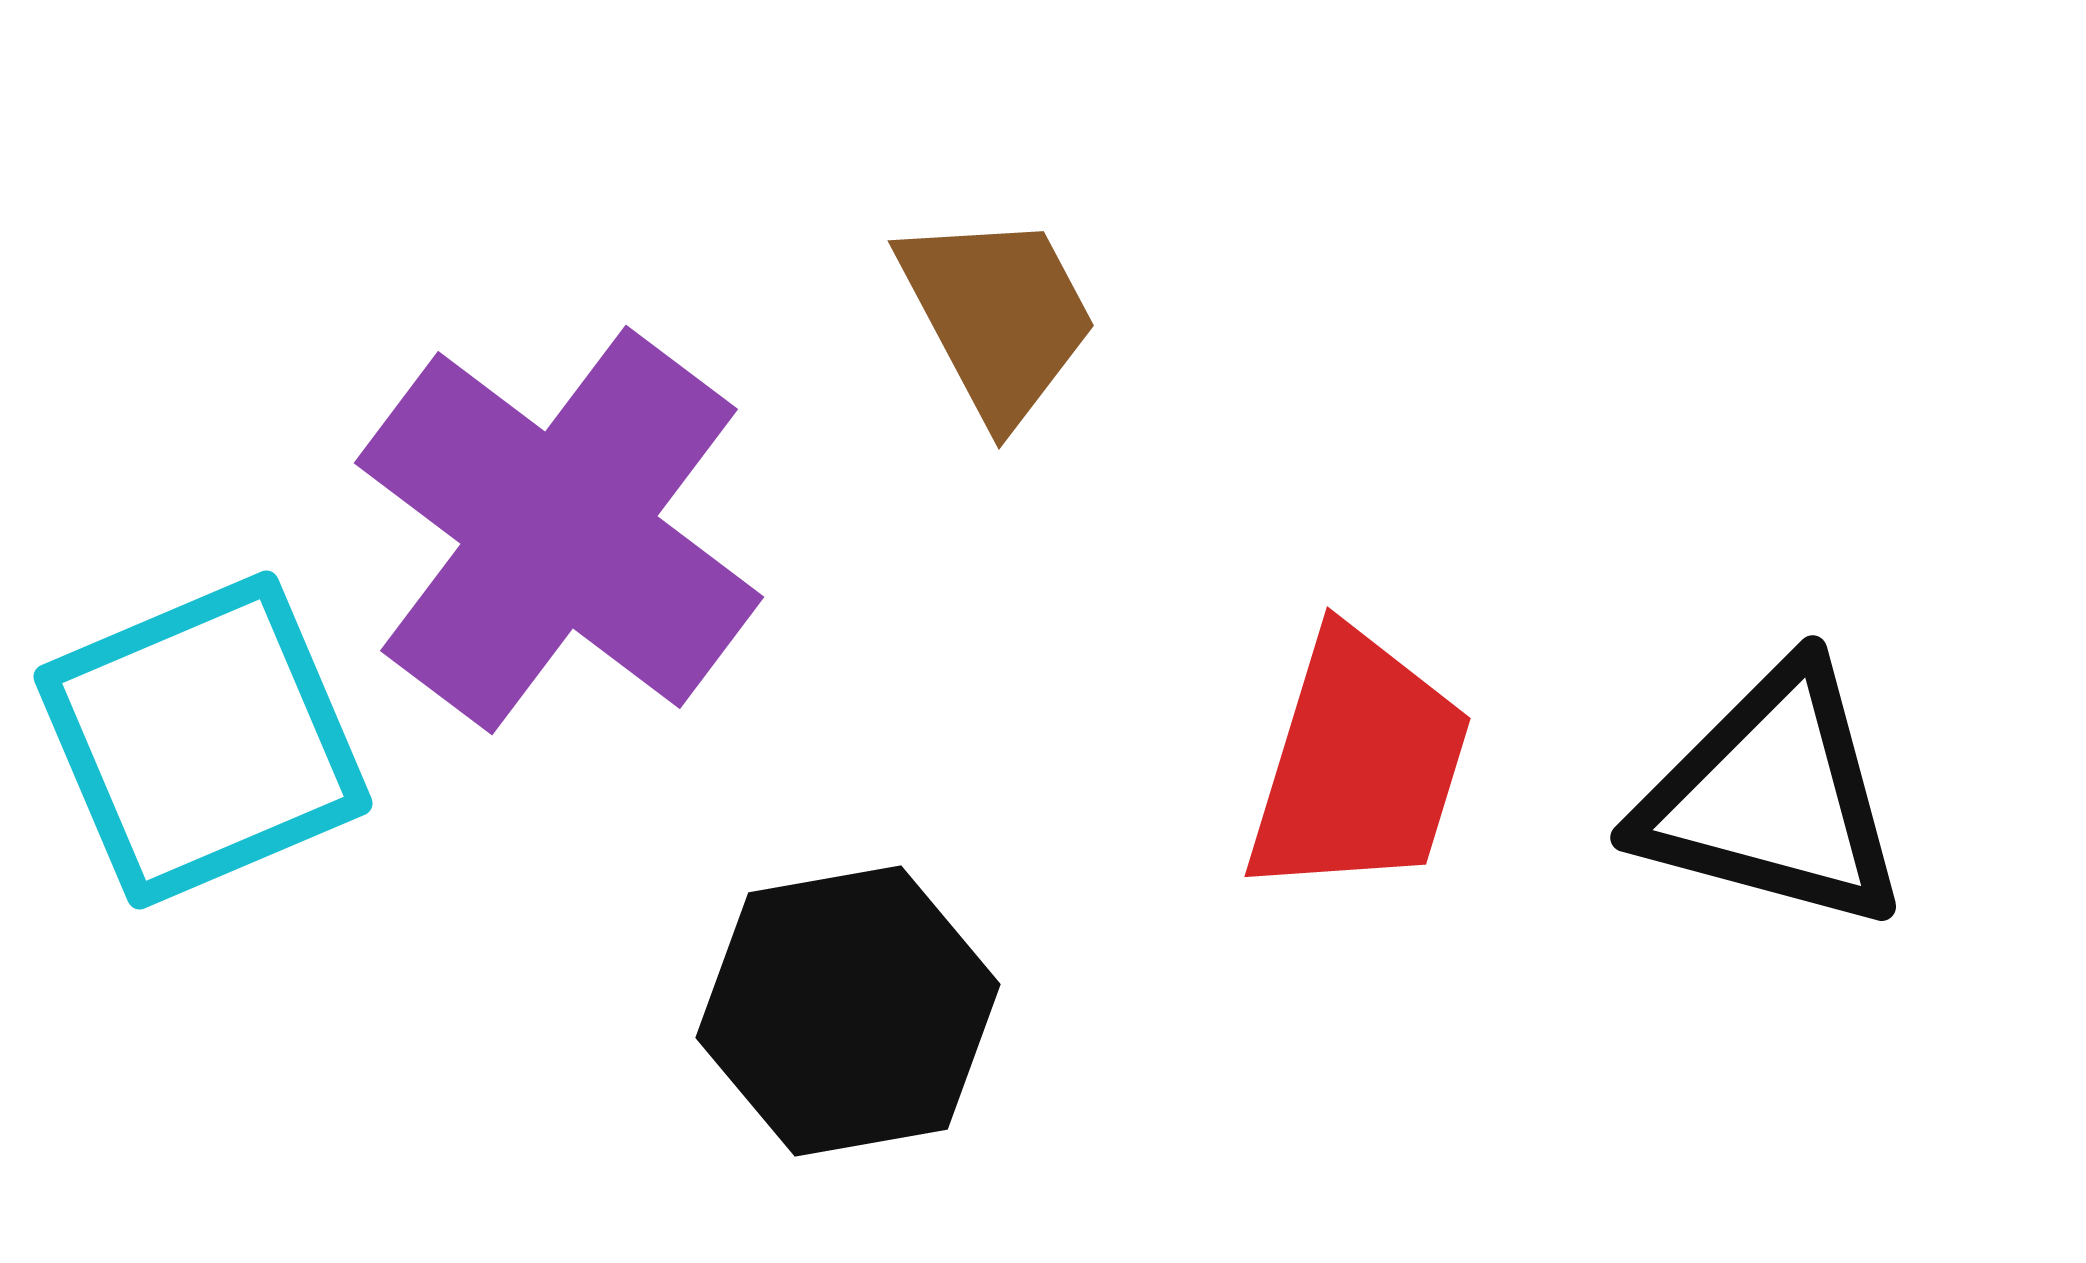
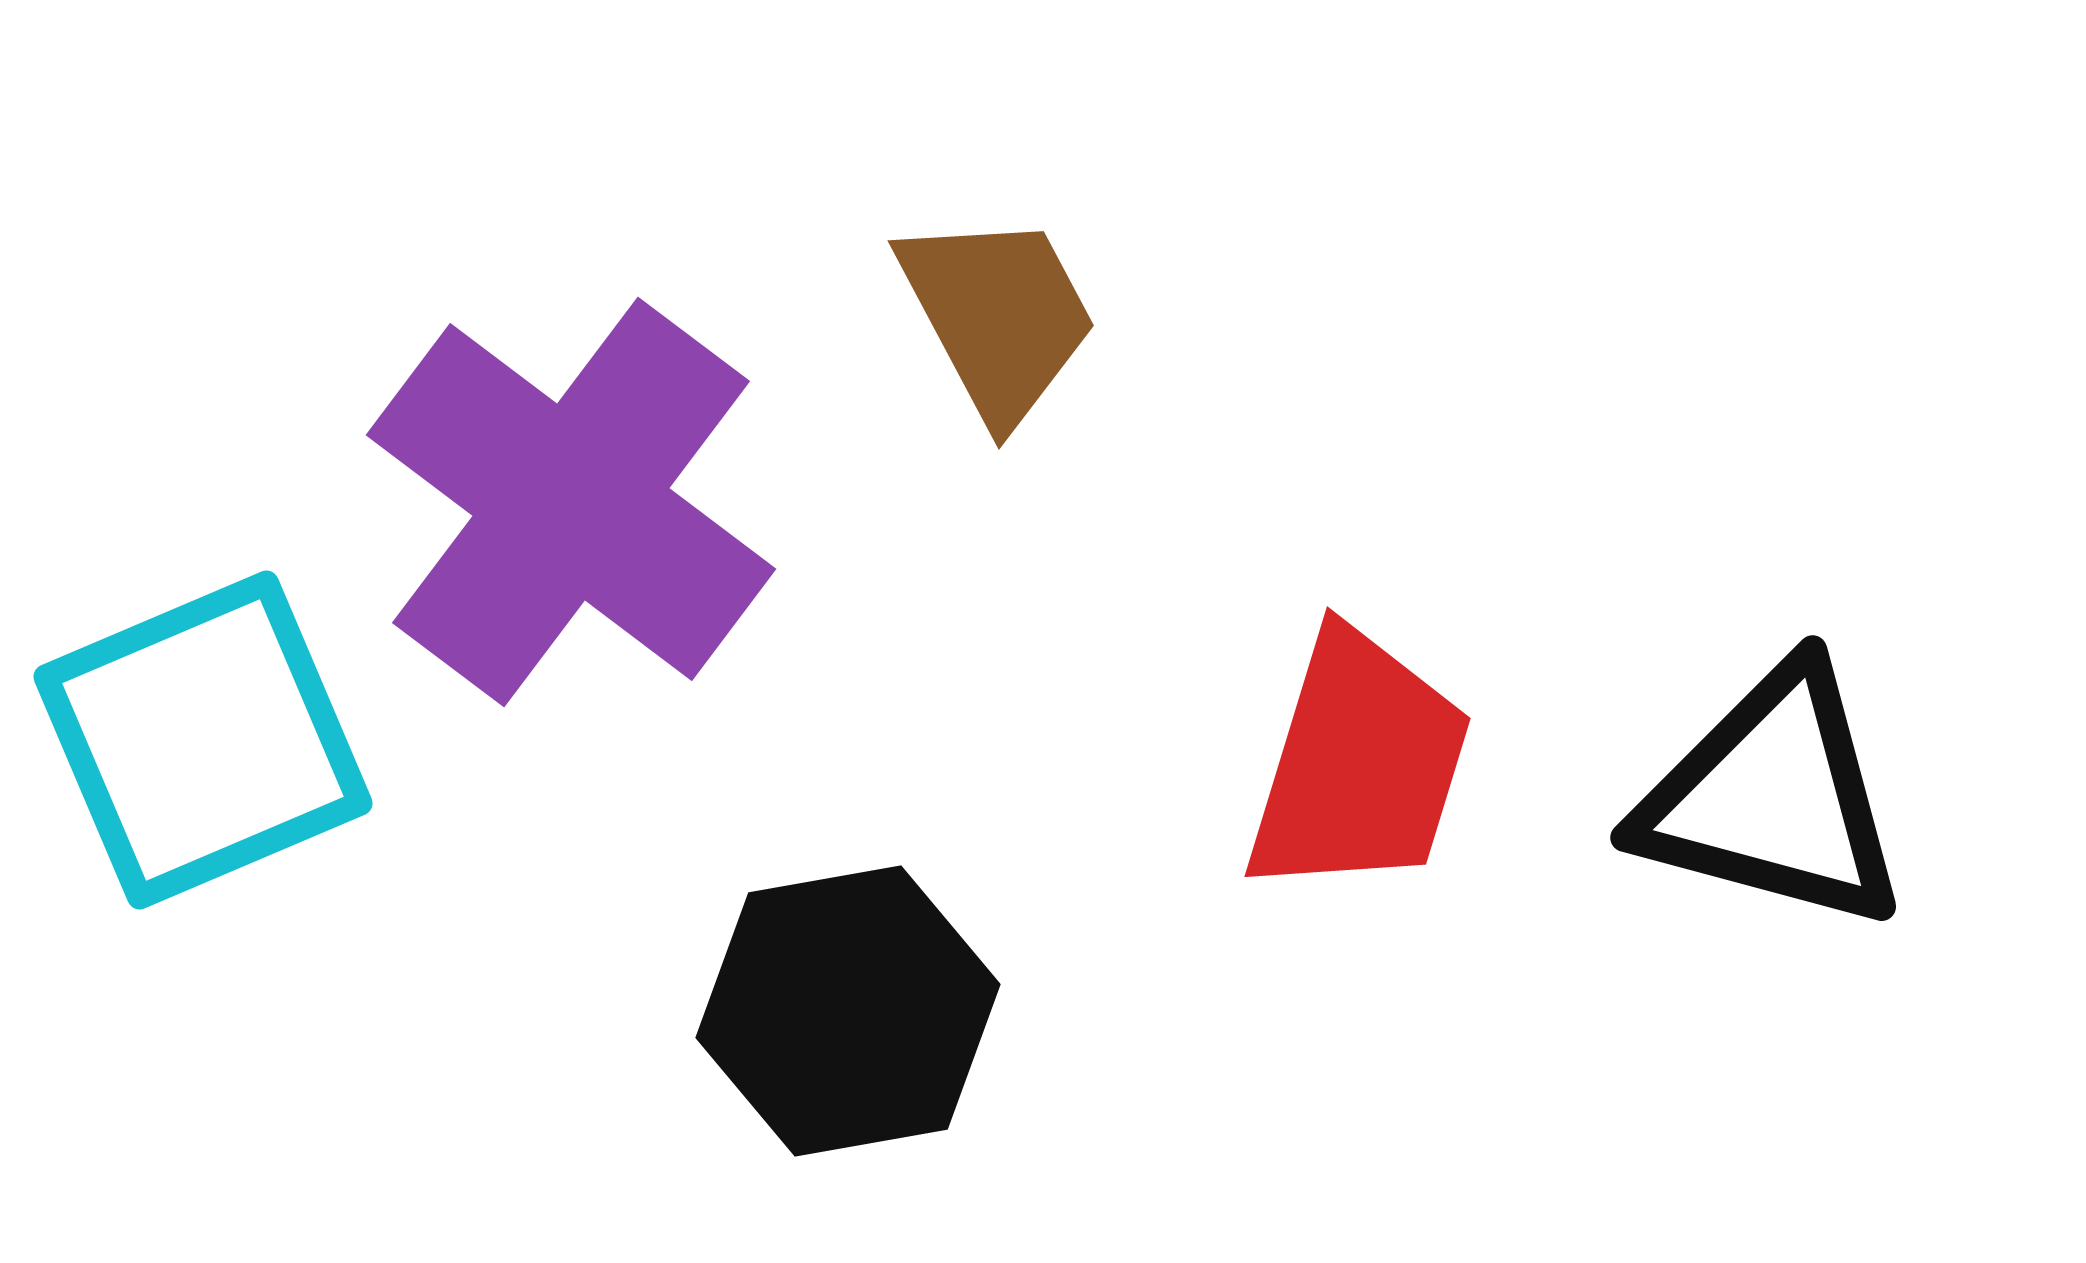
purple cross: moved 12 px right, 28 px up
